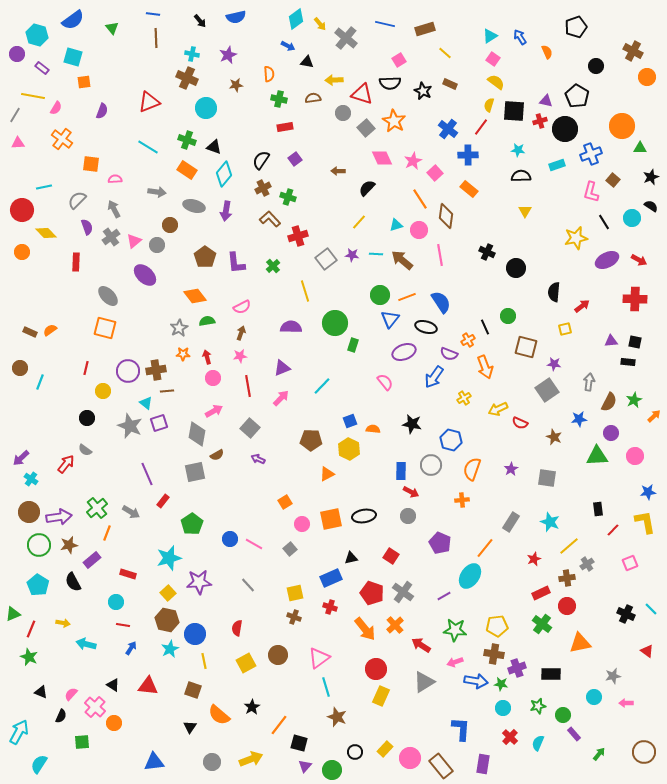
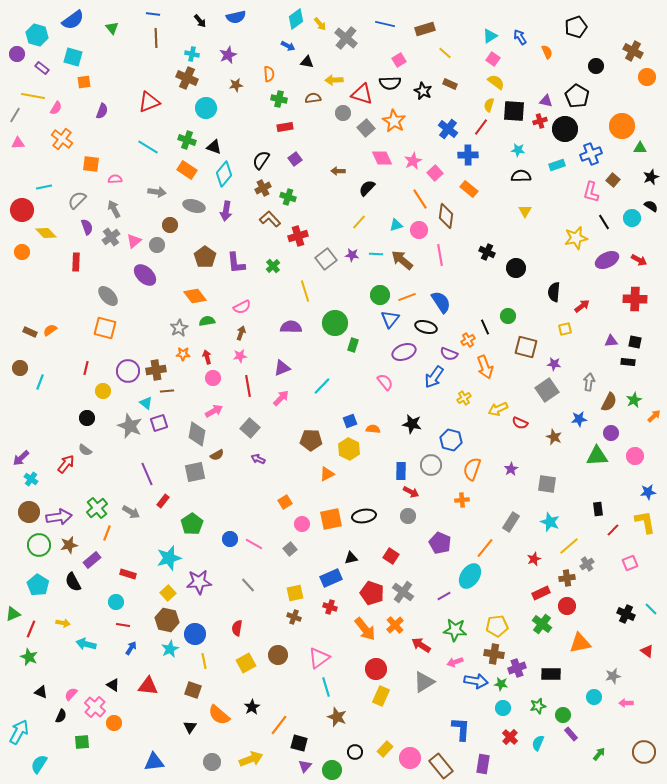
gray square at (547, 478): moved 6 px down
purple rectangle at (574, 734): moved 3 px left
